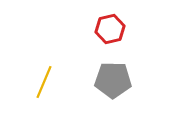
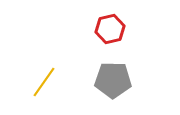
yellow line: rotated 12 degrees clockwise
